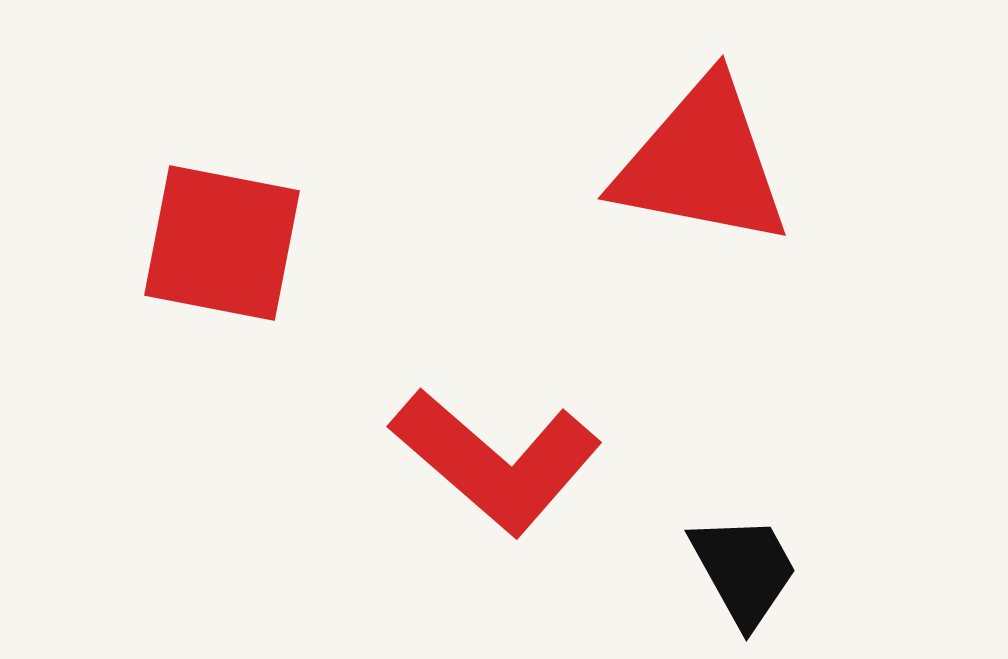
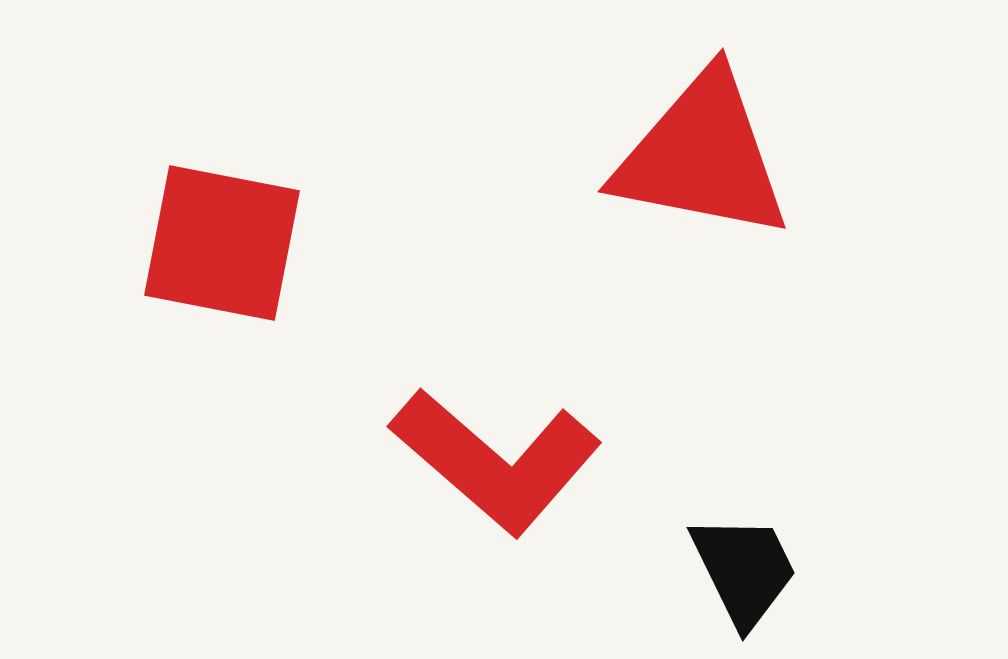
red triangle: moved 7 px up
black trapezoid: rotated 3 degrees clockwise
